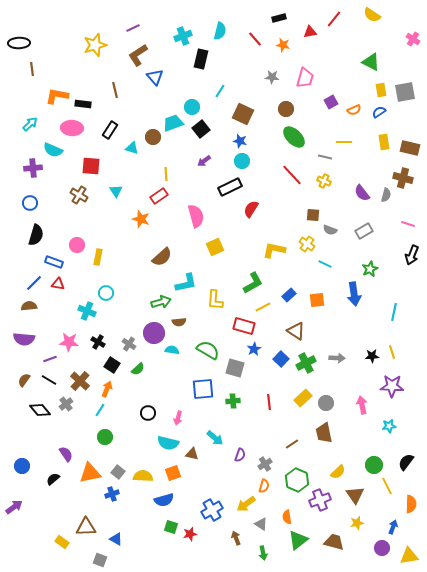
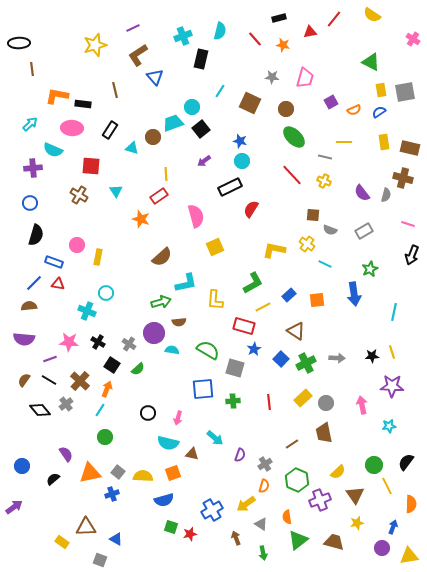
brown square at (243, 114): moved 7 px right, 11 px up
